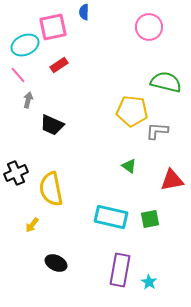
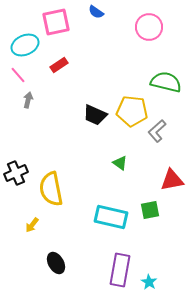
blue semicircle: moved 12 px right; rotated 56 degrees counterclockwise
pink square: moved 3 px right, 5 px up
black trapezoid: moved 43 px right, 10 px up
gray L-shape: rotated 45 degrees counterclockwise
green triangle: moved 9 px left, 3 px up
green square: moved 9 px up
black ellipse: rotated 35 degrees clockwise
